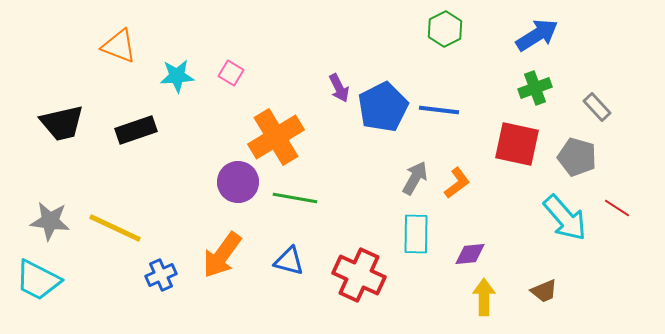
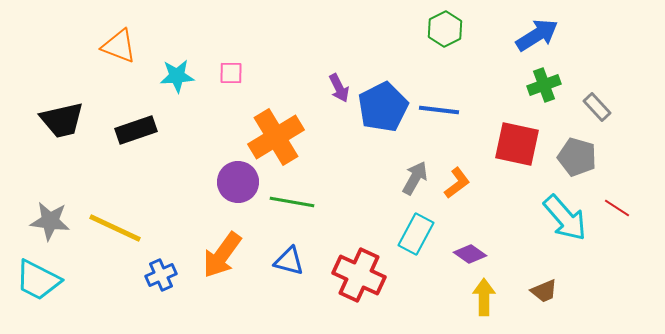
pink square: rotated 30 degrees counterclockwise
green cross: moved 9 px right, 3 px up
black trapezoid: moved 3 px up
green line: moved 3 px left, 4 px down
cyan rectangle: rotated 27 degrees clockwise
purple diamond: rotated 40 degrees clockwise
